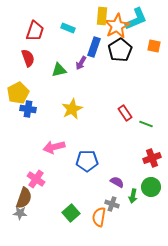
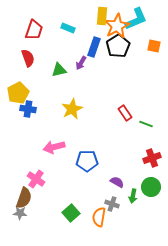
red trapezoid: moved 1 px left, 1 px up
black pentagon: moved 2 px left, 4 px up
